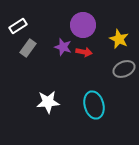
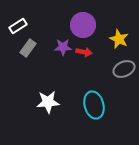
purple star: rotated 18 degrees counterclockwise
